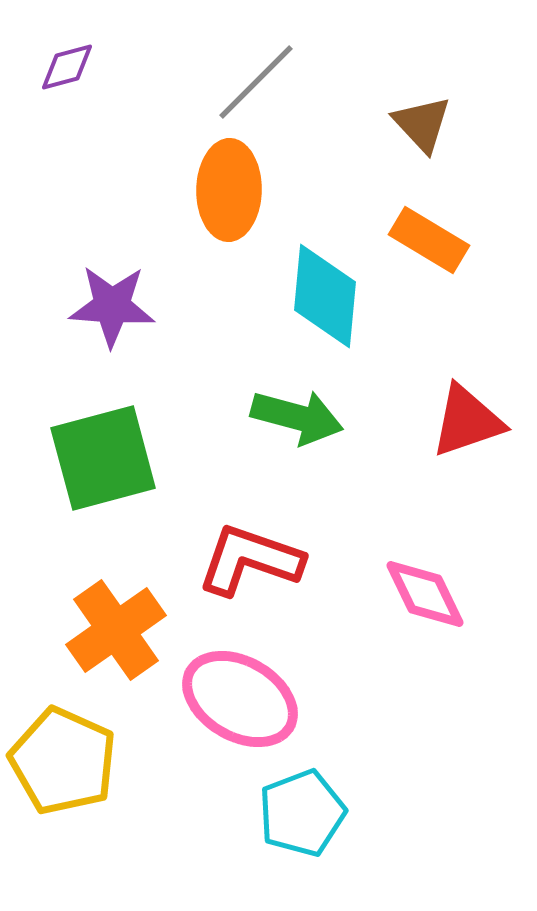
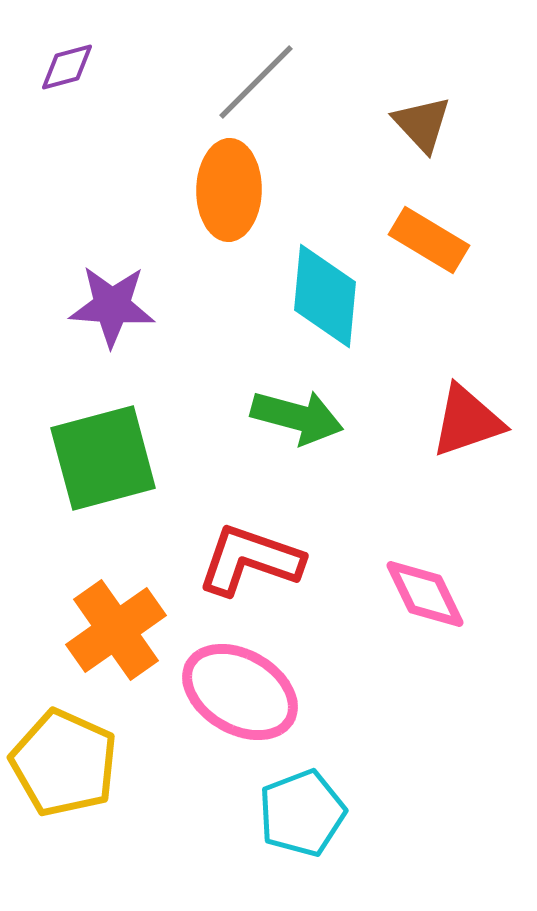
pink ellipse: moved 7 px up
yellow pentagon: moved 1 px right, 2 px down
